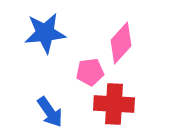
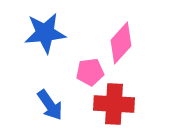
blue arrow: moved 7 px up
